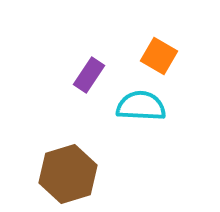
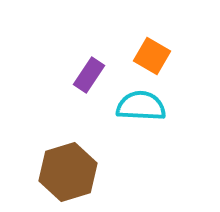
orange square: moved 7 px left
brown hexagon: moved 2 px up
